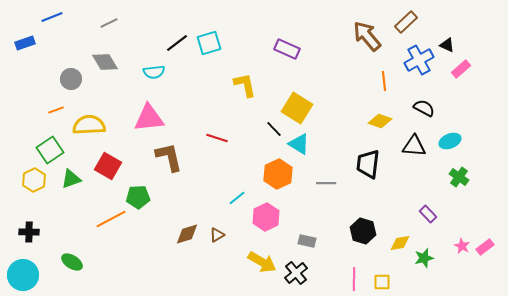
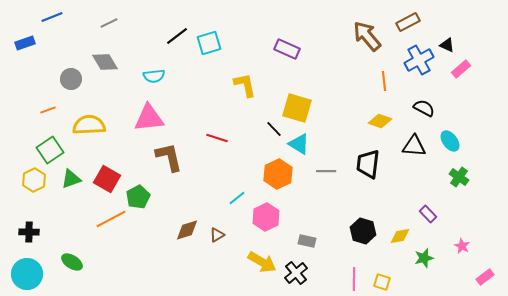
brown rectangle at (406, 22): moved 2 px right; rotated 15 degrees clockwise
black line at (177, 43): moved 7 px up
cyan semicircle at (154, 72): moved 4 px down
yellow square at (297, 108): rotated 16 degrees counterclockwise
orange line at (56, 110): moved 8 px left
cyan ellipse at (450, 141): rotated 75 degrees clockwise
red square at (108, 166): moved 1 px left, 13 px down
gray line at (326, 183): moved 12 px up
green pentagon at (138, 197): rotated 25 degrees counterclockwise
brown diamond at (187, 234): moved 4 px up
yellow diamond at (400, 243): moved 7 px up
pink rectangle at (485, 247): moved 30 px down
cyan circle at (23, 275): moved 4 px right, 1 px up
yellow square at (382, 282): rotated 18 degrees clockwise
